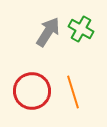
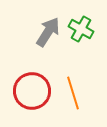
orange line: moved 1 px down
